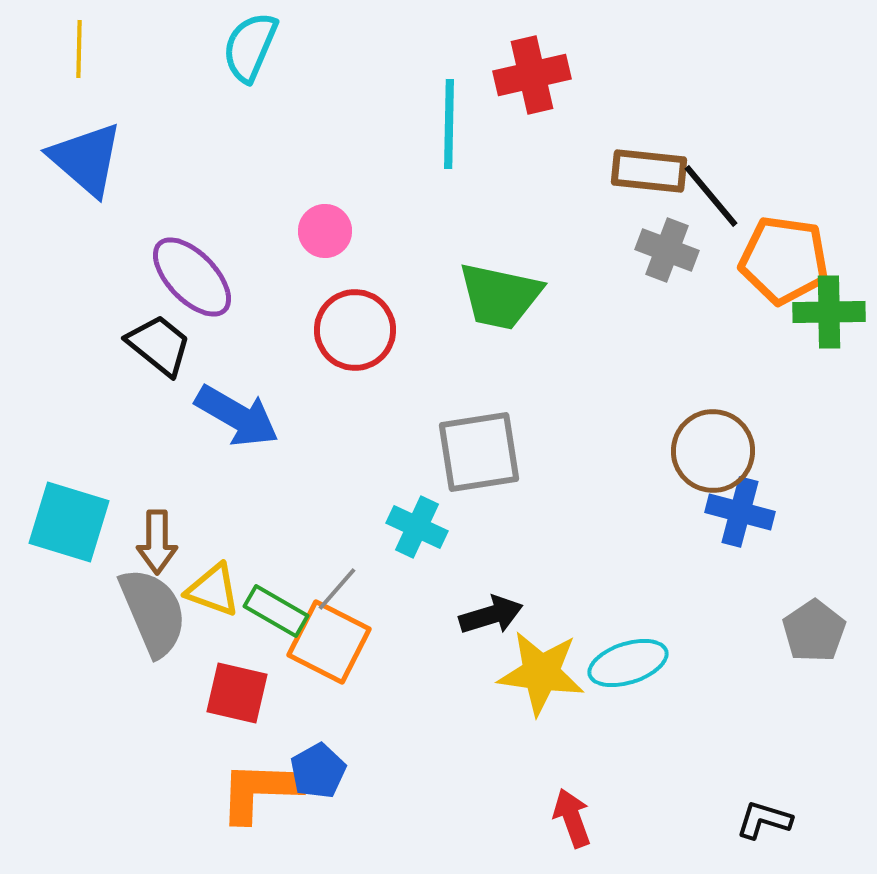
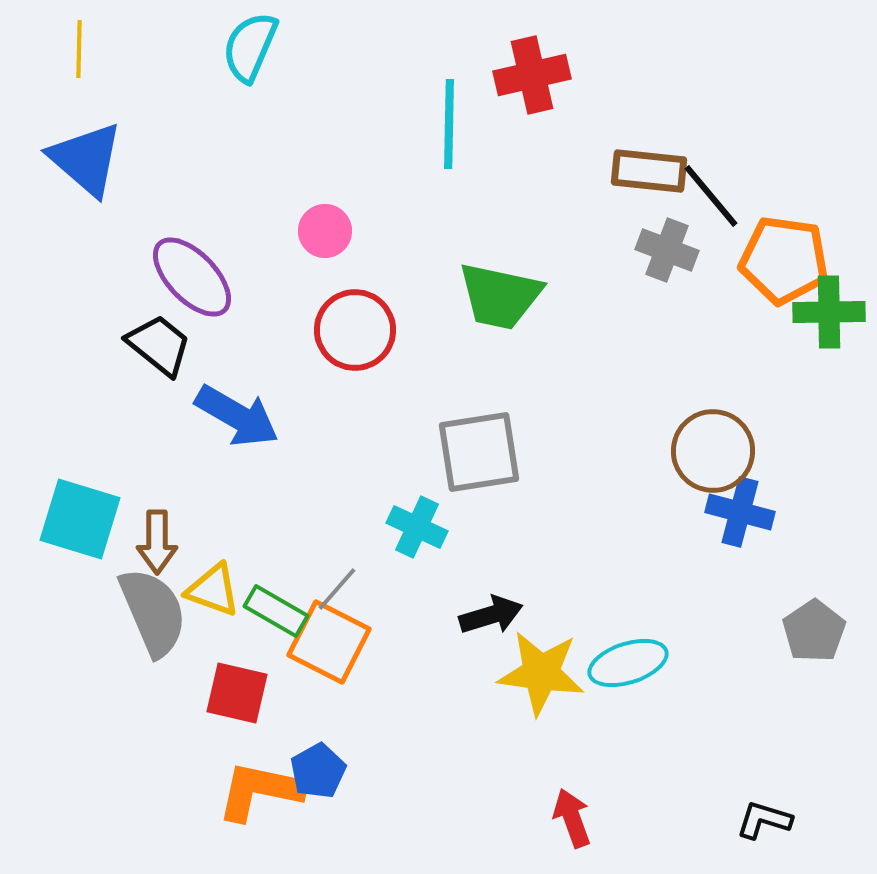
cyan square: moved 11 px right, 3 px up
orange L-shape: rotated 10 degrees clockwise
